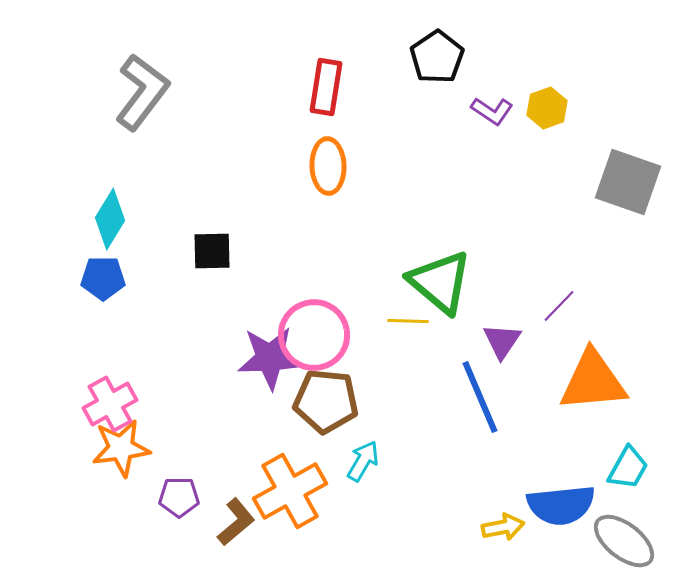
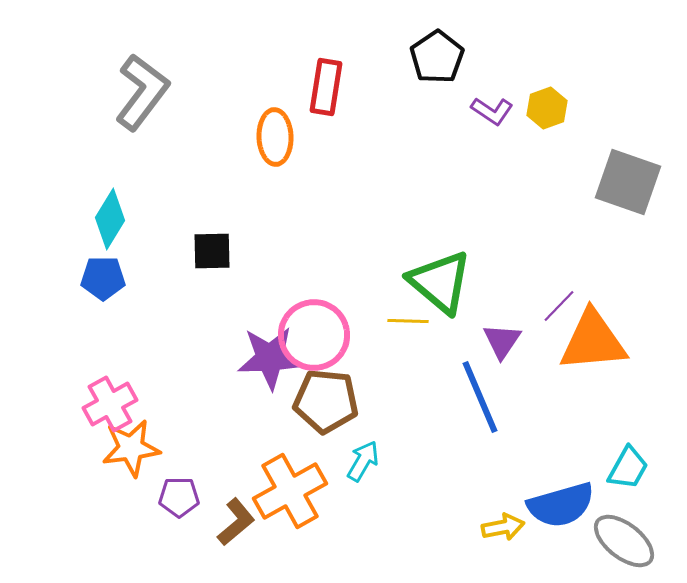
orange ellipse: moved 53 px left, 29 px up
orange triangle: moved 40 px up
orange star: moved 10 px right
blue semicircle: rotated 10 degrees counterclockwise
